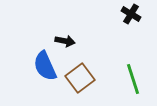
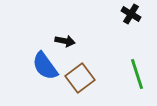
blue semicircle: rotated 12 degrees counterclockwise
green line: moved 4 px right, 5 px up
